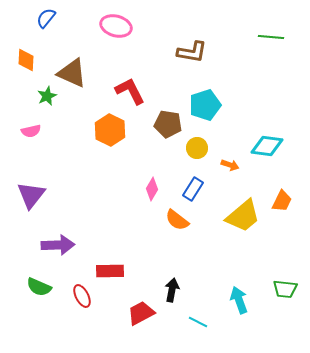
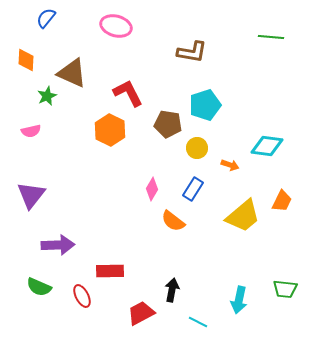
red L-shape: moved 2 px left, 2 px down
orange semicircle: moved 4 px left, 1 px down
cyan arrow: rotated 148 degrees counterclockwise
